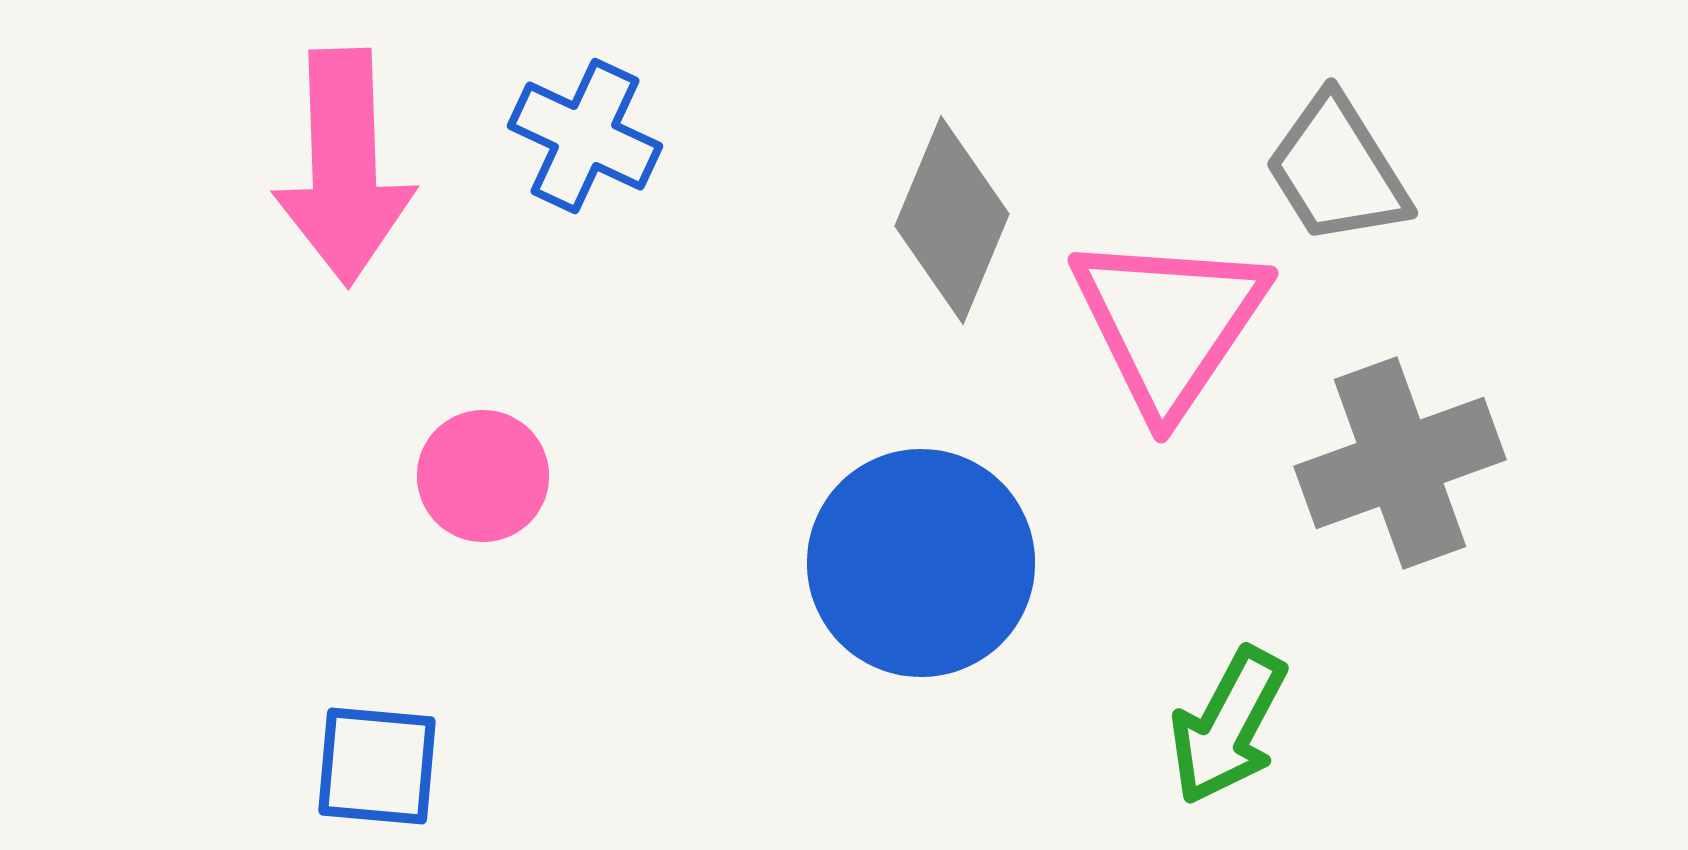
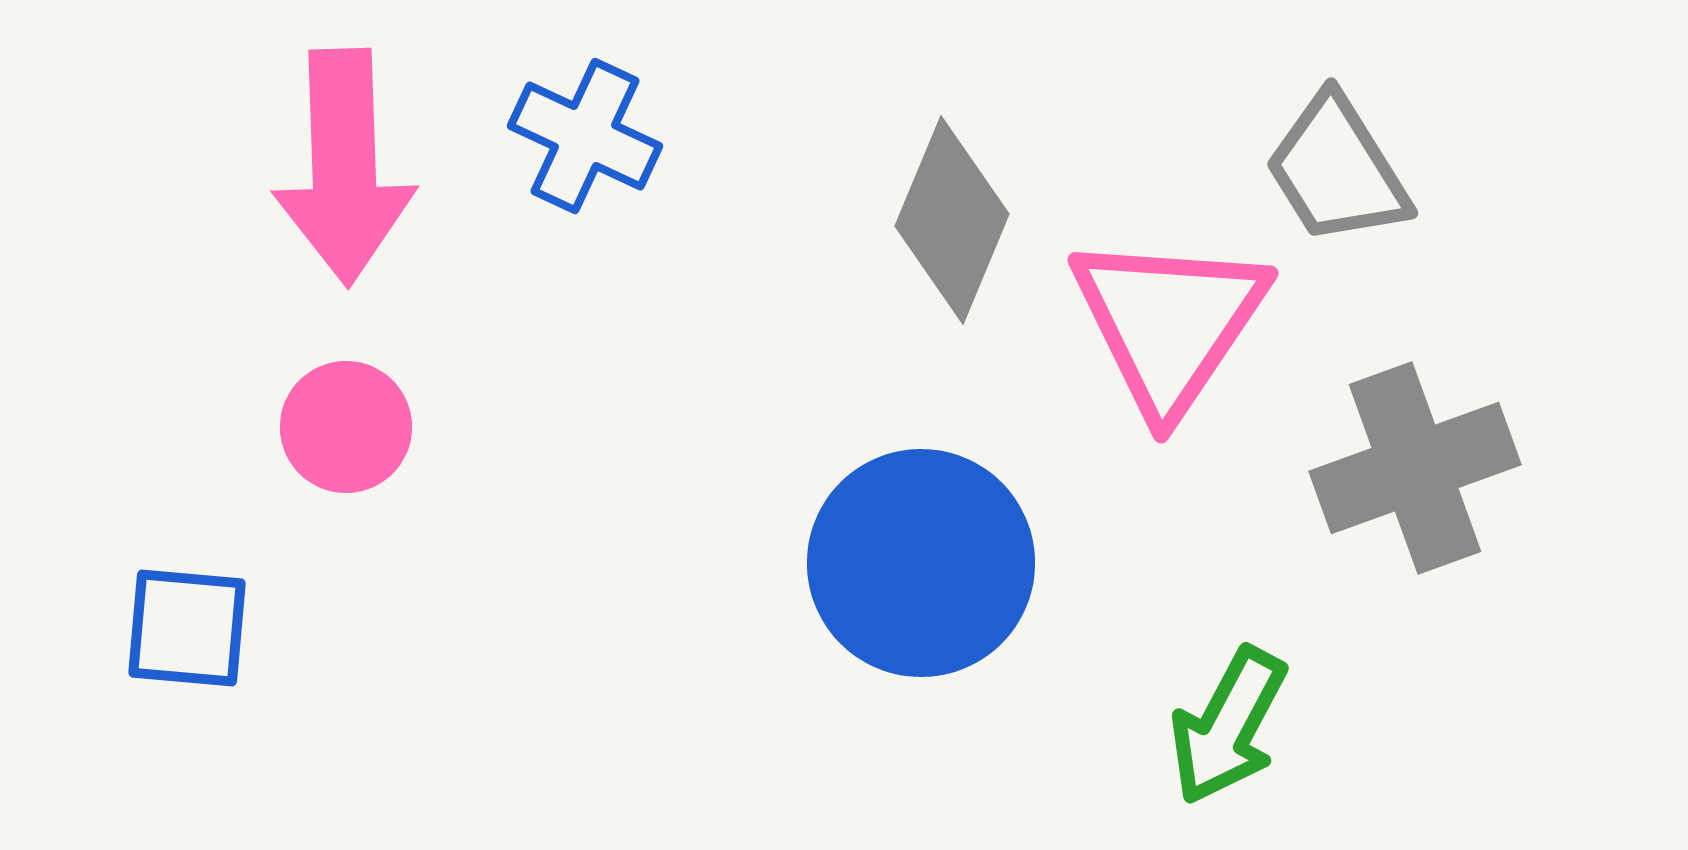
gray cross: moved 15 px right, 5 px down
pink circle: moved 137 px left, 49 px up
blue square: moved 190 px left, 138 px up
